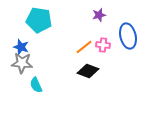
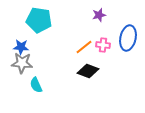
blue ellipse: moved 2 px down; rotated 25 degrees clockwise
blue star: rotated 14 degrees counterclockwise
